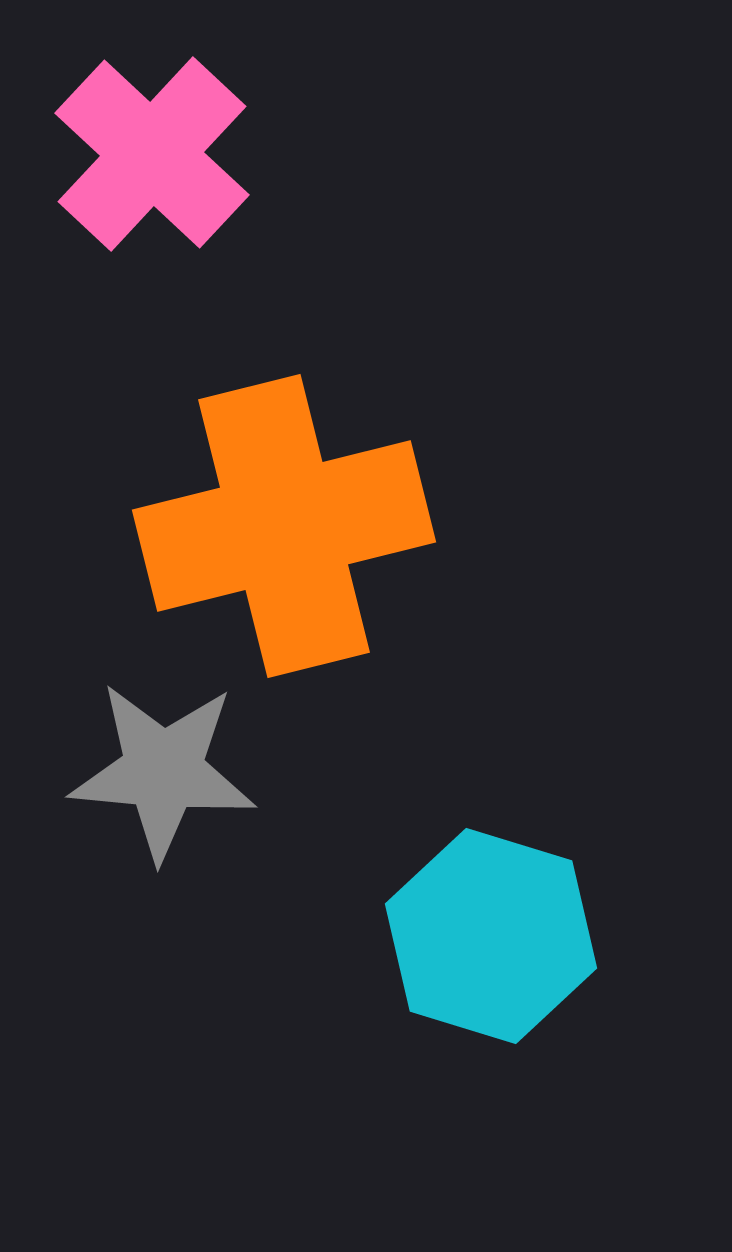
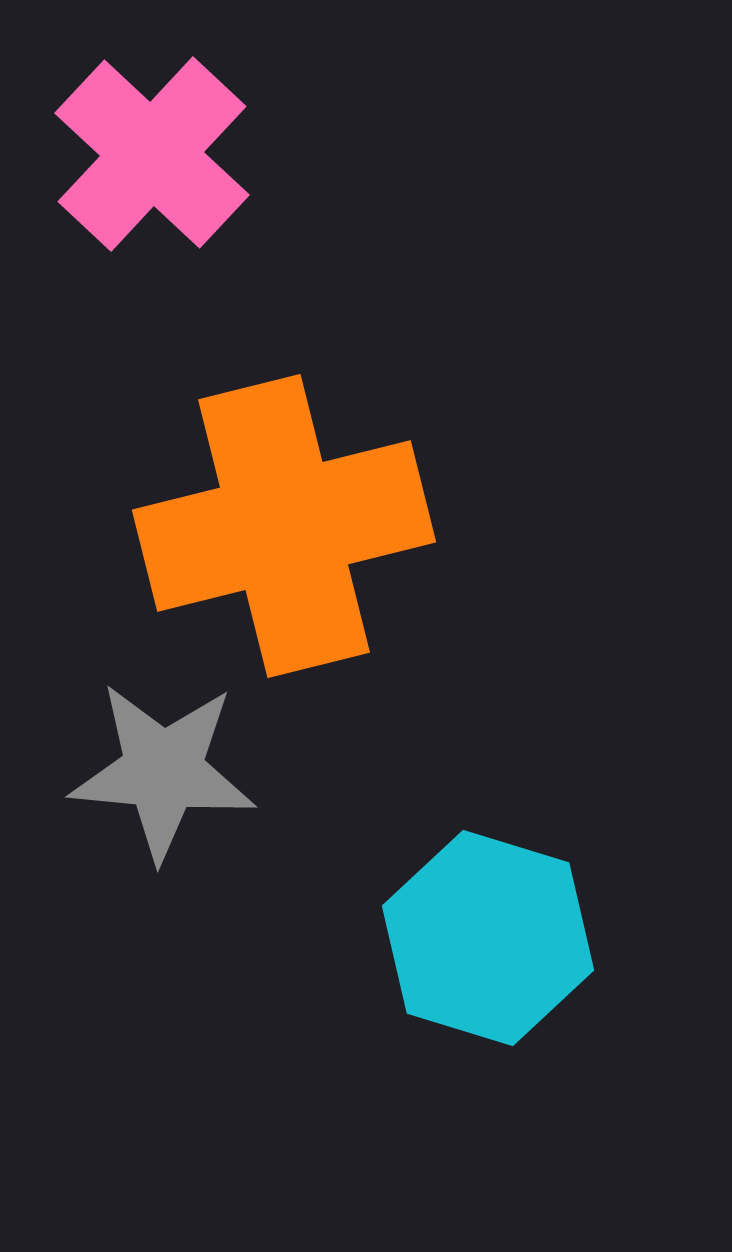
cyan hexagon: moved 3 px left, 2 px down
